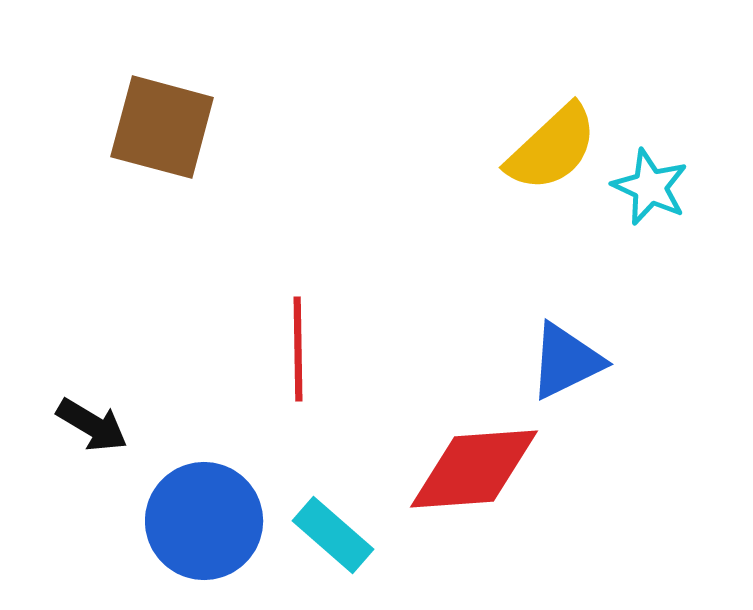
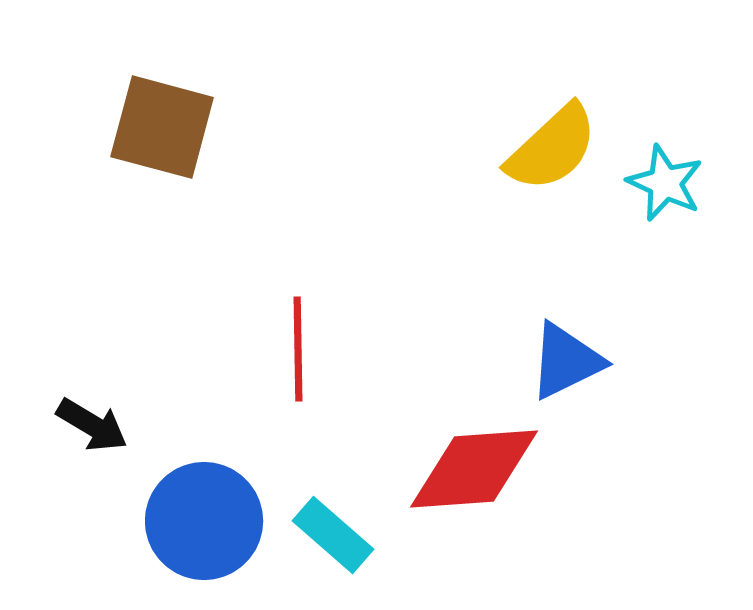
cyan star: moved 15 px right, 4 px up
